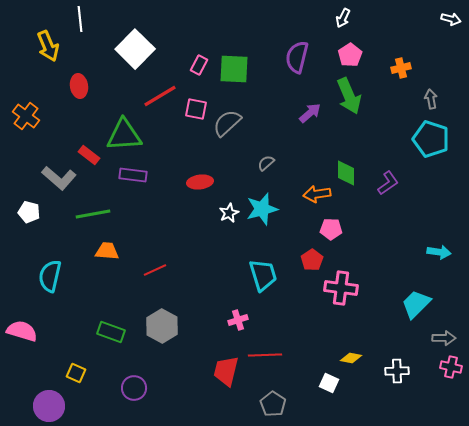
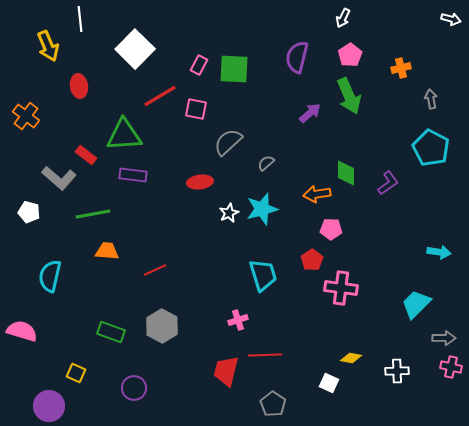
gray semicircle at (227, 123): moved 1 px right, 19 px down
cyan pentagon at (431, 139): moved 9 px down; rotated 9 degrees clockwise
red rectangle at (89, 155): moved 3 px left
